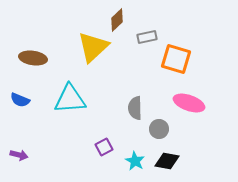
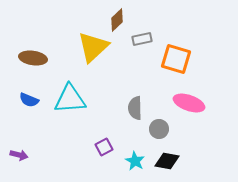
gray rectangle: moved 5 px left, 2 px down
blue semicircle: moved 9 px right
